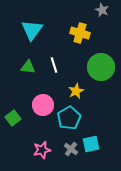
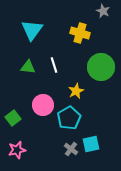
gray star: moved 1 px right, 1 px down
pink star: moved 25 px left
